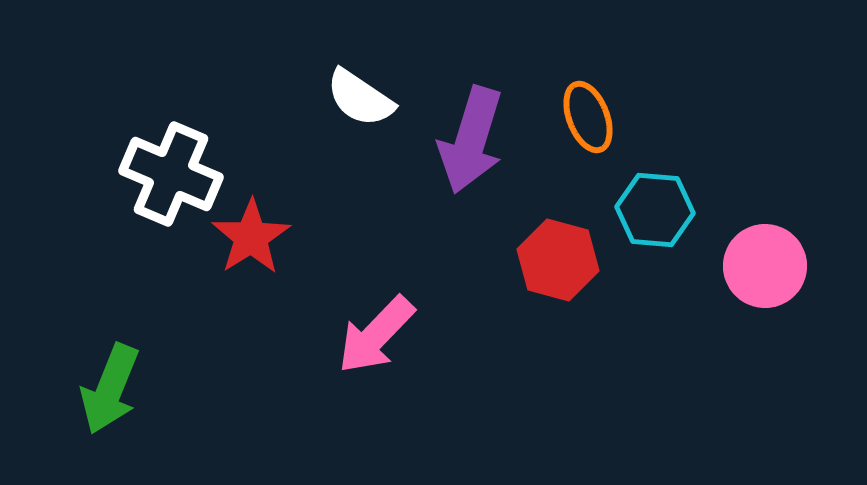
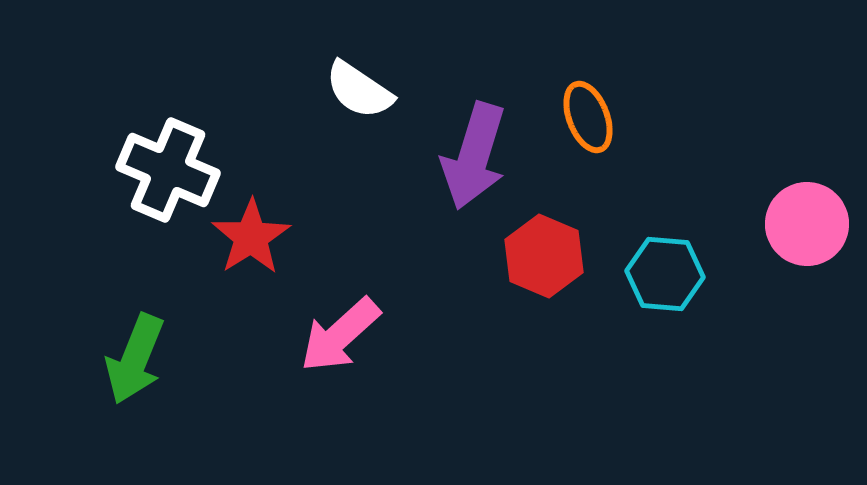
white semicircle: moved 1 px left, 8 px up
purple arrow: moved 3 px right, 16 px down
white cross: moved 3 px left, 4 px up
cyan hexagon: moved 10 px right, 64 px down
red hexagon: moved 14 px left, 4 px up; rotated 8 degrees clockwise
pink circle: moved 42 px right, 42 px up
pink arrow: moved 36 px left; rotated 4 degrees clockwise
green arrow: moved 25 px right, 30 px up
